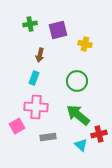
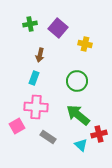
purple square: moved 2 px up; rotated 36 degrees counterclockwise
gray rectangle: rotated 42 degrees clockwise
